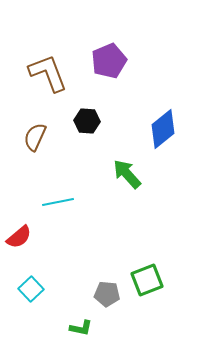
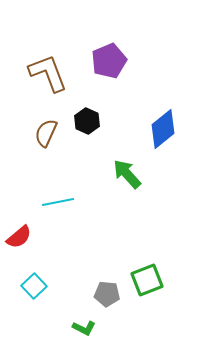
black hexagon: rotated 20 degrees clockwise
brown semicircle: moved 11 px right, 4 px up
cyan square: moved 3 px right, 3 px up
green L-shape: moved 3 px right; rotated 15 degrees clockwise
